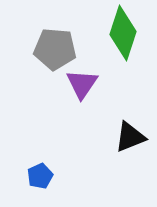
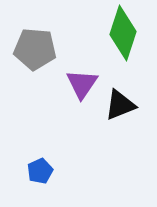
gray pentagon: moved 20 px left
black triangle: moved 10 px left, 32 px up
blue pentagon: moved 5 px up
